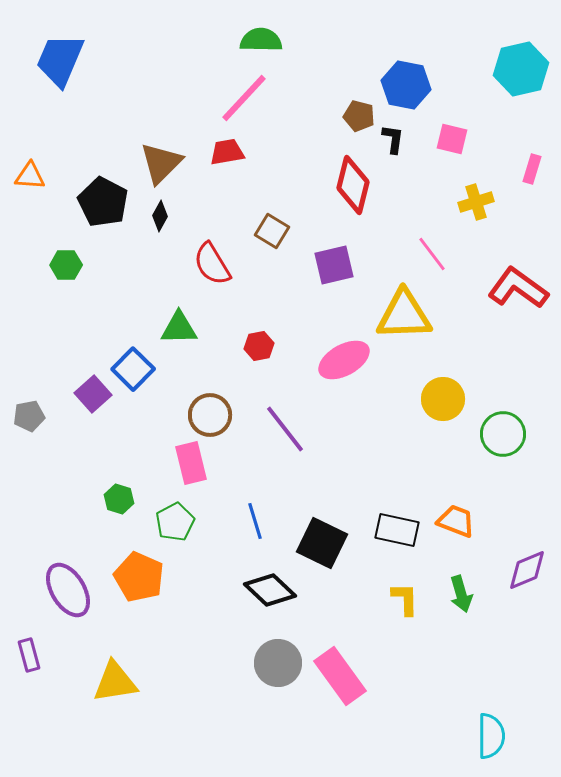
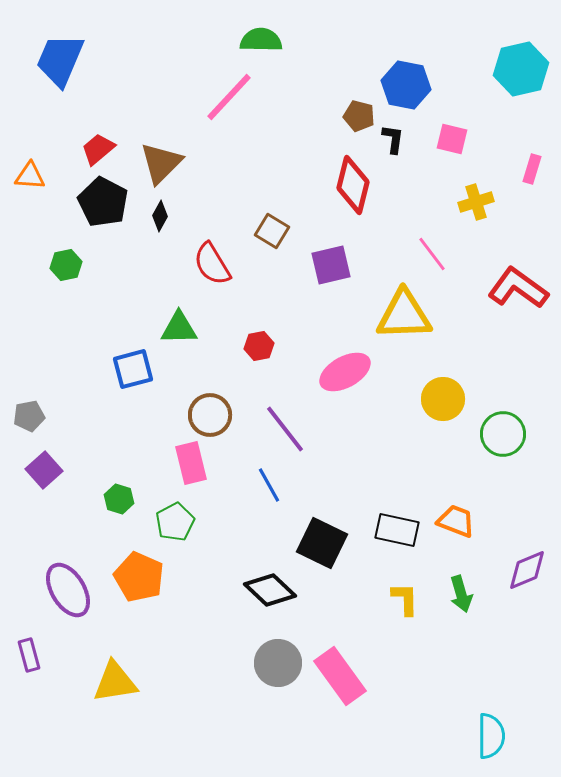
pink line at (244, 98): moved 15 px left, 1 px up
red trapezoid at (227, 152): moved 129 px left, 3 px up; rotated 30 degrees counterclockwise
green hexagon at (66, 265): rotated 12 degrees counterclockwise
purple square at (334, 265): moved 3 px left
pink ellipse at (344, 360): moved 1 px right, 12 px down
blue square at (133, 369): rotated 30 degrees clockwise
purple square at (93, 394): moved 49 px left, 76 px down
blue line at (255, 521): moved 14 px right, 36 px up; rotated 12 degrees counterclockwise
